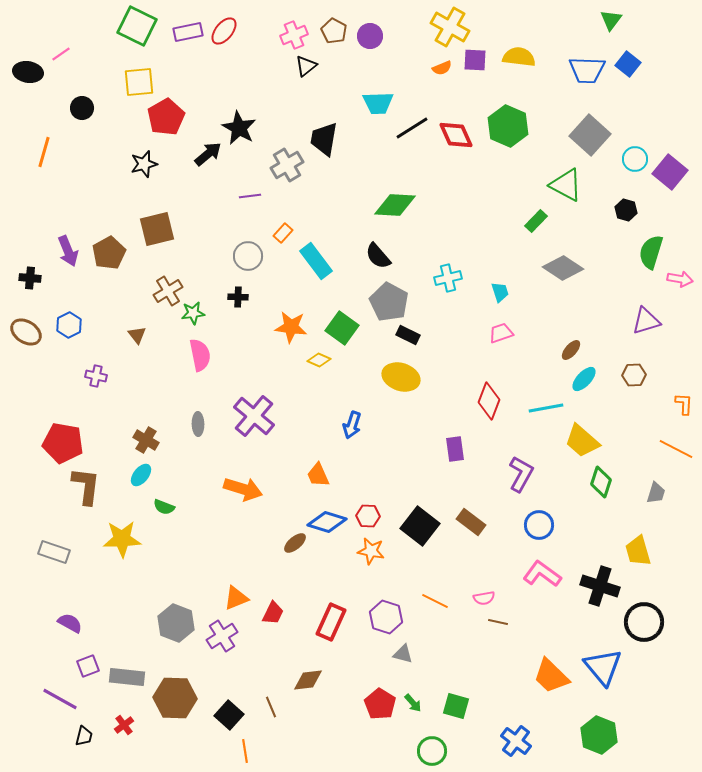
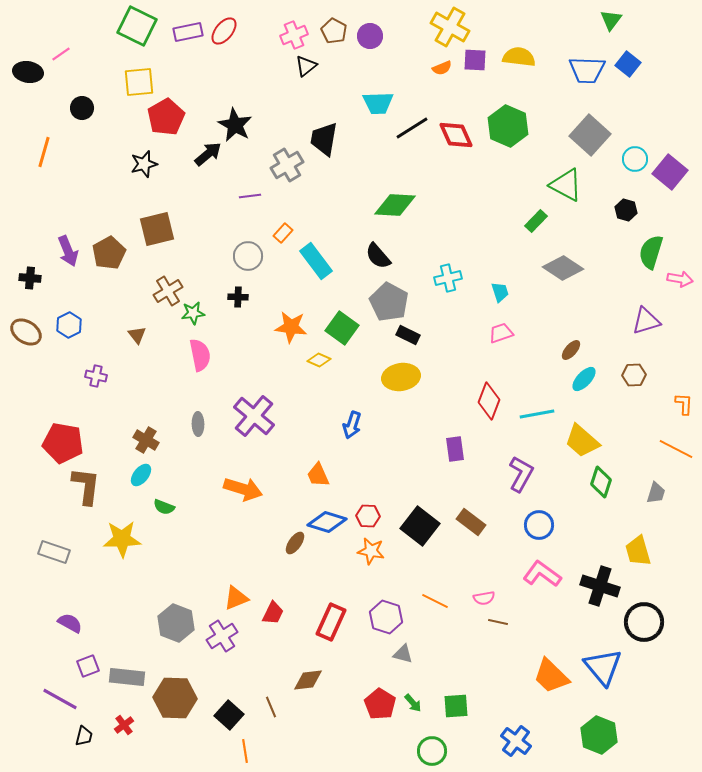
black star at (239, 128): moved 4 px left, 3 px up
yellow ellipse at (401, 377): rotated 27 degrees counterclockwise
cyan line at (546, 408): moved 9 px left, 6 px down
brown ellipse at (295, 543): rotated 15 degrees counterclockwise
green square at (456, 706): rotated 20 degrees counterclockwise
